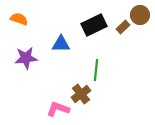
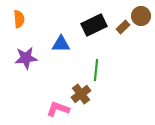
brown circle: moved 1 px right, 1 px down
orange semicircle: rotated 66 degrees clockwise
